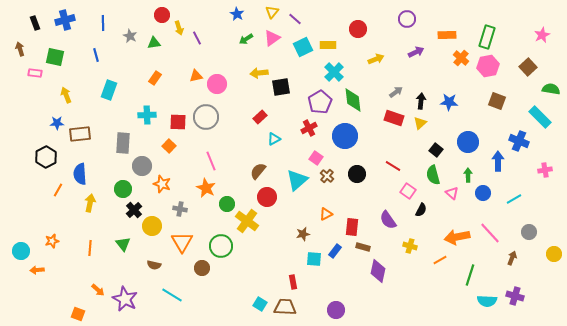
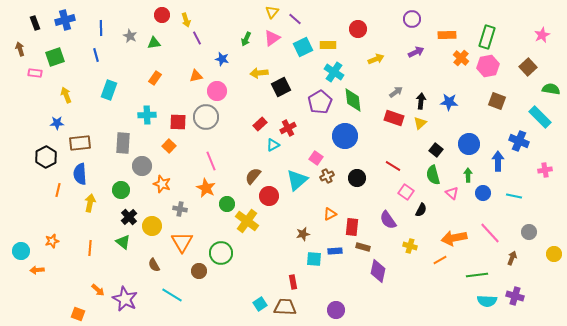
blue star at (237, 14): moved 15 px left, 45 px down; rotated 16 degrees counterclockwise
purple circle at (407, 19): moved 5 px right
blue line at (103, 23): moved 2 px left, 5 px down
yellow arrow at (179, 28): moved 7 px right, 8 px up
green arrow at (246, 39): rotated 32 degrees counterclockwise
green square at (55, 57): rotated 30 degrees counterclockwise
cyan cross at (334, 72): rotated 12 degrees counterclockwise
pink circle at (217, 84): moved 7 px down
black square at (281, 87): rotated 18 degrees counterclockwise
red rectangle at (260, 117): moved 7 px down
red cross at (309, 128): moved 21 px left
brown rectangle at (80, 134): moved 9 px down
cyan triangle at (274, 139): moved 1 px left, 6 px down
blue circle at (468, 142): moved 1 px right, 2 px down
brown semicircle at (258, 171): moved 5 px left, 5 px down
black circle at (357, 174): moved 4 px down
brown cross at (327, 176): rotated 24 degrees clockwise
green circle at (123, 189): moved 2 px left, 1 px down
orange line at (58, 190): rotated 16 degrees counterclockwise
pink square at (408, 191): moved 2 px left, 1 px down
red circle at (267, 197): moved 2 px right, 1 px up
cyan line at (514, 199): moved 3 px up; rotated 42 degrees clockwise
black cross at (134, 210): moved 5 px left, 7 px down
orange triangle at (326, 214): moved 4 px right
orange arrow at (457, 237): moved 3 px left, 1 px down
green triangle at (123, 244): moved 2 px up; rotated 14 degrees counterclockwise
green circle at (221, 246): moved 7 px down
blue rectangle at (335, 251): rotated 48 degrees clockwise
brown semicircle at (154, 265): rotated 48 degrees clockwise
brown circle at (202, 268): moved 3 px left, 3 px down
green line at (470, 275): moved 7 px right; rotated 65 degrees clockwise
cyan square at (260, 304): rotated 24 degrees clockwise
